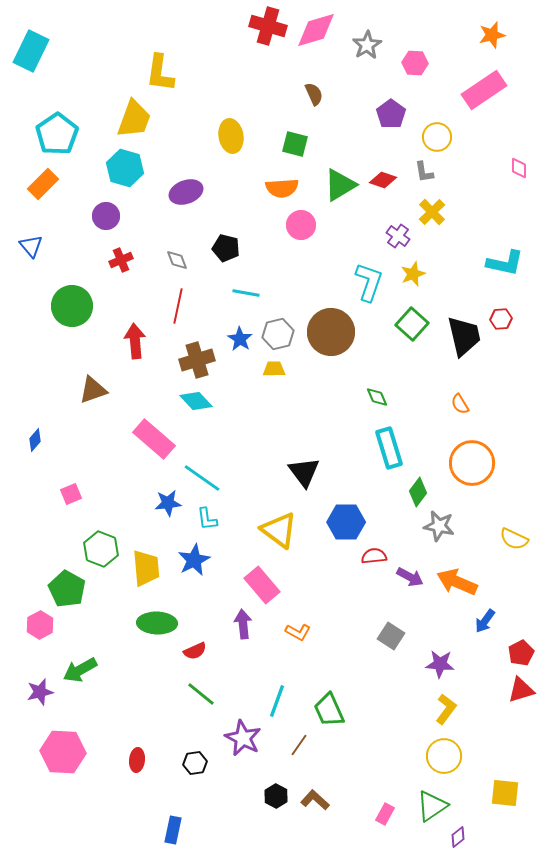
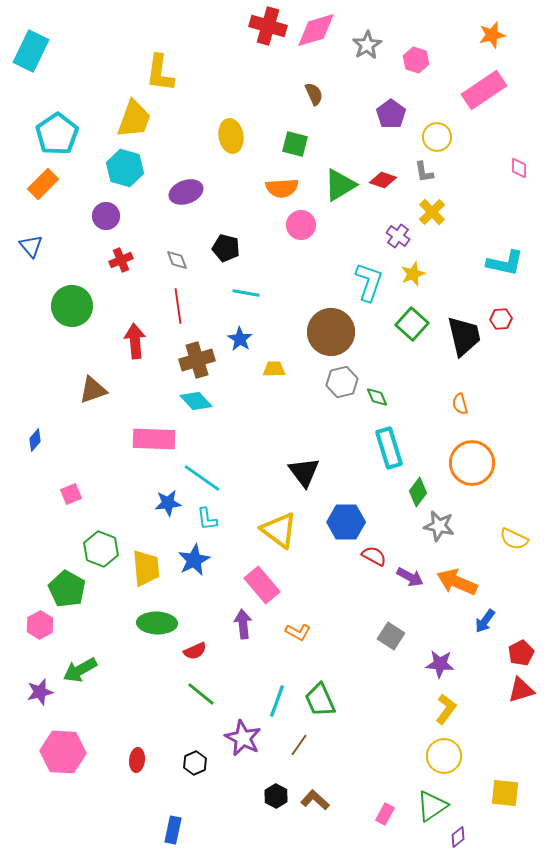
pink hexagon at (415, 63): moved 1 px right, 3 px up; rotated 15 degrees clockwise
red line at (178, 306): rotated 20 degrees counterclockwise
gray hexagon at (278, 334): moved 64 px right, 48 px down
orange semicircle at (460, 404): rotated 15 degrees clockwise
pink rectangle at (154, 439): rotated 39 degrees counterclockwise
red semicircle at (374, 556): rotated 35 degrees clockwise
green trapezoid at (329, 710): moved 9 px left, 10 px up
black hexagon at (195, 763): rotated 15 degrees counterclockwise
